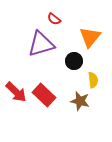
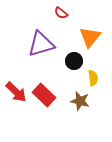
red semicircle: moved 7 px right, 6 px up
yellow semicircle: moved 2 px up
